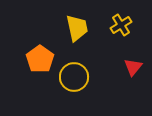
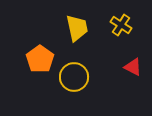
yellow cross: rotated 25 degrees counterclockwise
red triangle: rotated 42 degrees counterclockwise
